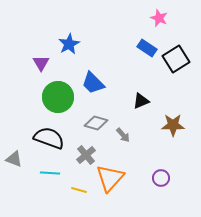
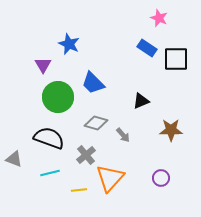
blue star: rotated 20 degrees counterclockwise
black square: rotated 32 degrees clockwise
purple triangle: moved 2 px right, 2 px down
brown star: moved 2 px left, 5 px down
cyan line: rotated 18 degrees counterclockwise
yellow line: rotated 21 degrees counterclockwise
